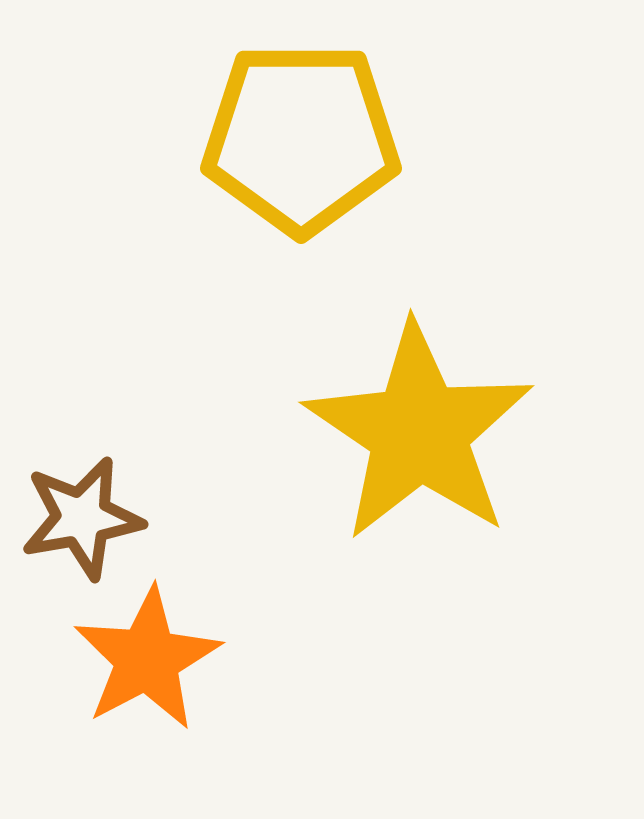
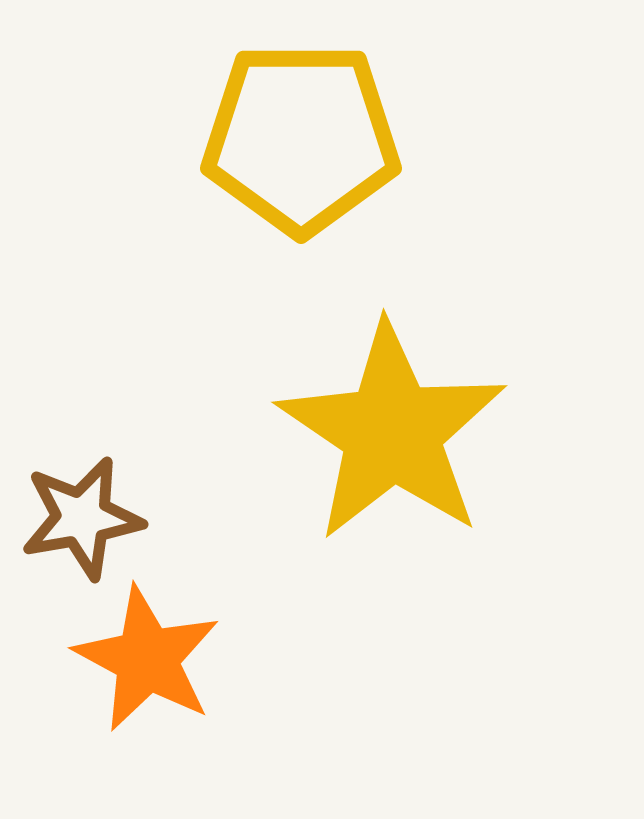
yellow star: moved 27 px left
orange star: rotated 16 degrees counterclockwise
